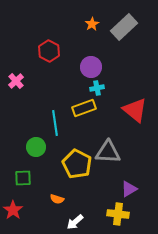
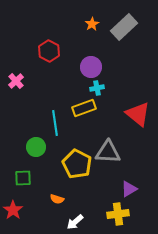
red triangle: moved 3 px right, 4 px down
yellow cross: rotated 15 degrees counterclockwise
